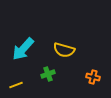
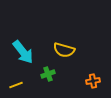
cyan arrow: moved 3 px down; rotated 80 degrees counterclockwise
orange cross: moved 4 px down; rotated 24 degrees counterclockwise
